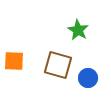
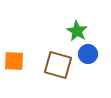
green star: moved 1 px left, 1 px down
blue circle: moved 24 px up
